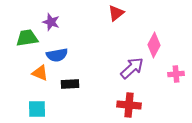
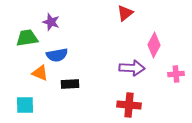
red triangle: moved 9 px right
purple arrow: rotated 45 degrees clockwise
cyan square: moved 12 px left, 4 px up
